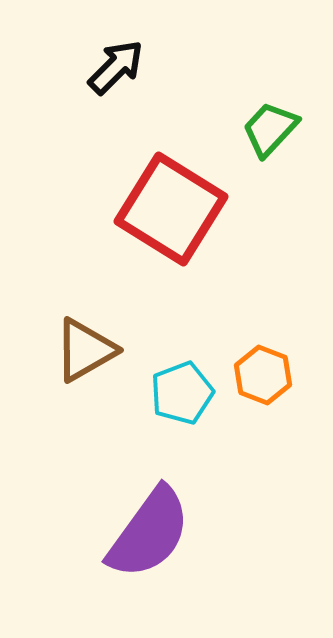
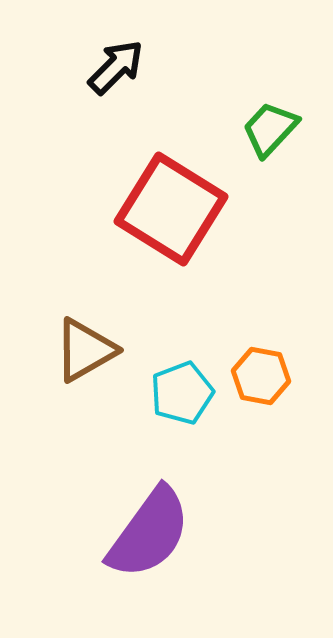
orange hexagon: moved 2 px left, 1 px down; rotated 10 degrees counterclockwise
